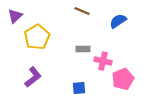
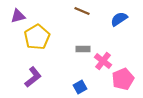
purple triangle: moved 3 px right; rotated 28 degrees clockwise
blue semicircle: moved 1 px right, 2 px up
pink cross: rotated 24 degrees clockwise
blue square: moved 1 px right, 1 px up; rotated 24 degrees counterclockwise
